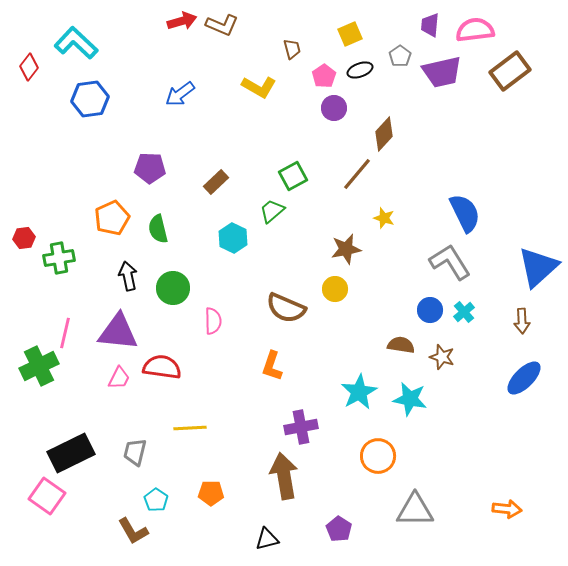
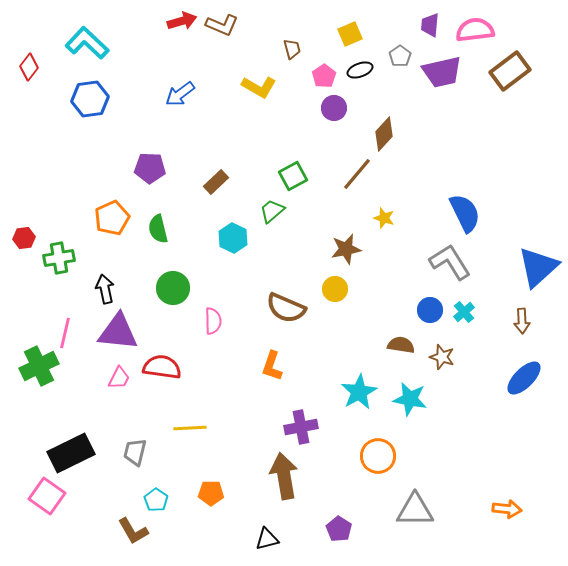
cyan L-shape at (76, 43): moved 11 px right
black arrow at (128, 276): moved 23 px left, 13 px down
